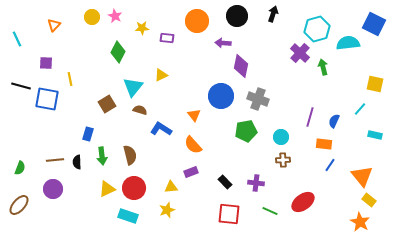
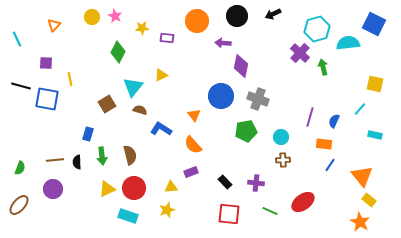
black arrow at (273, 14): rotated 133 degrees counterclockwise
